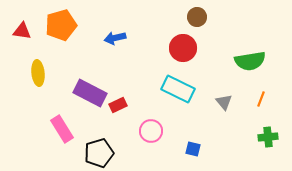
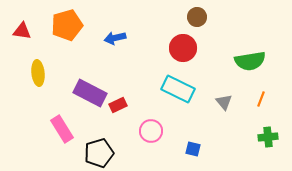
orange pentagon: moved 6 px right
